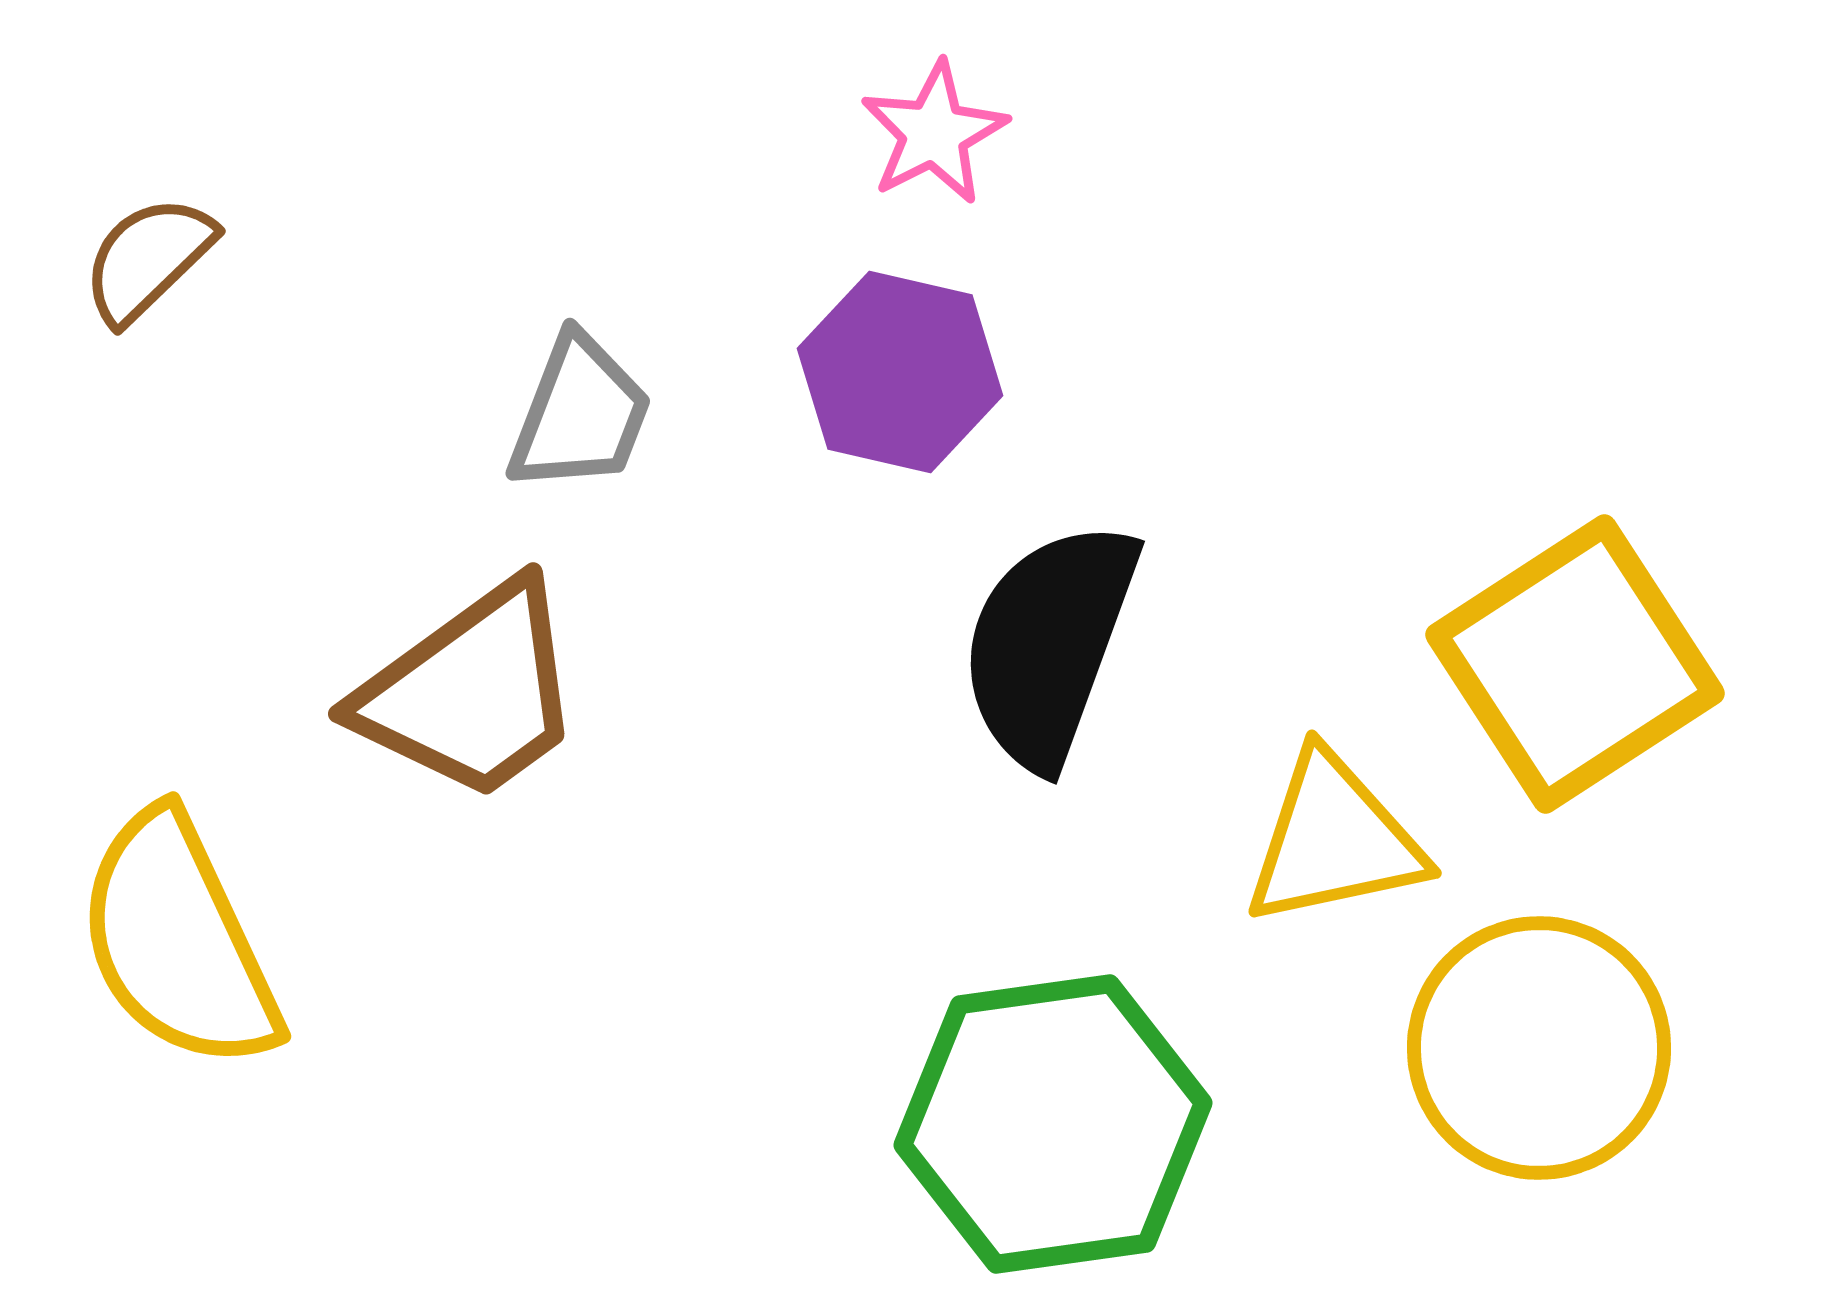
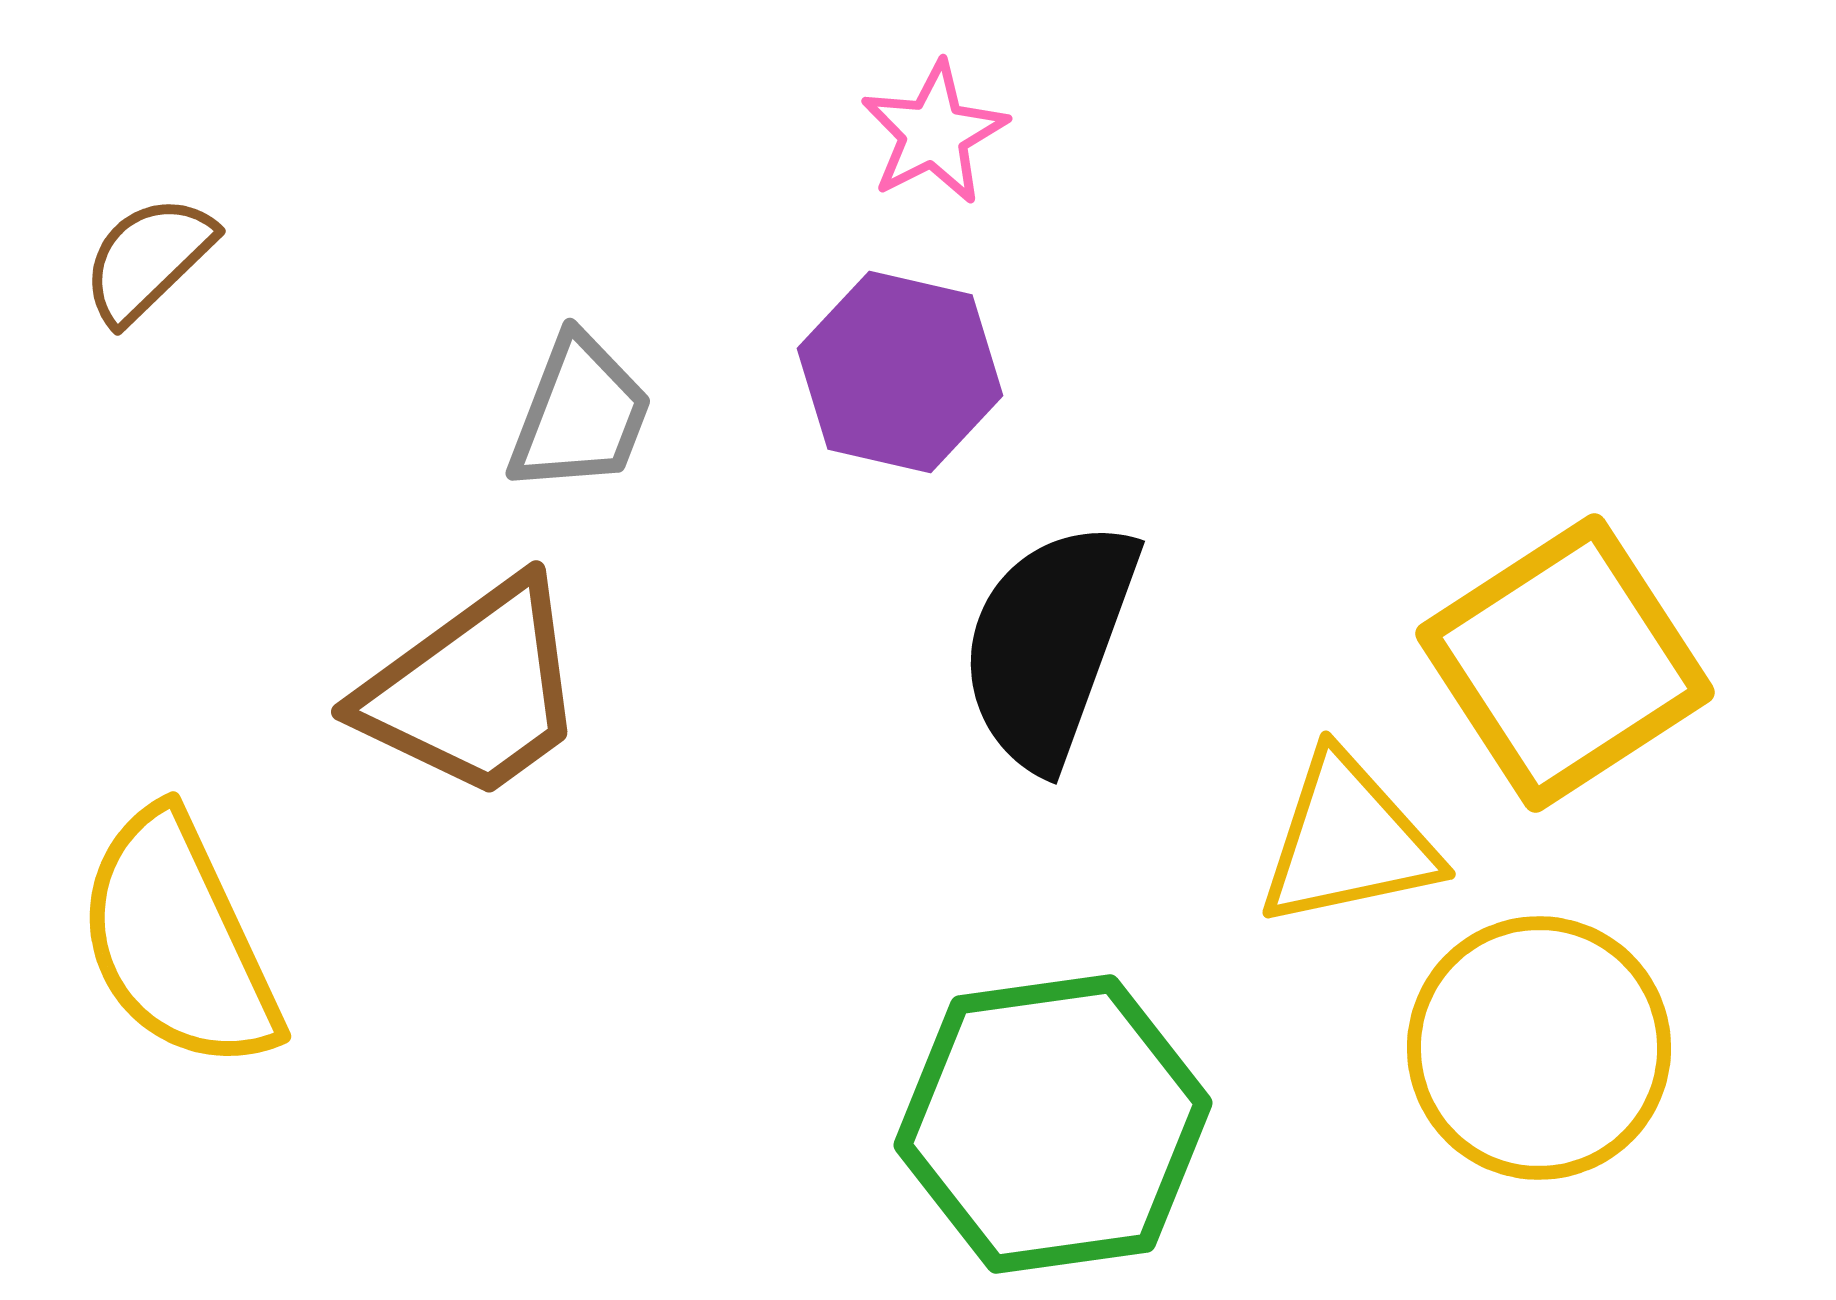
yellow square: moved 10 px left, 1 px up
brown trapezoid: moved 3 px right, 2 px up
yellow triangle: moved 14 px right, 1 px down
